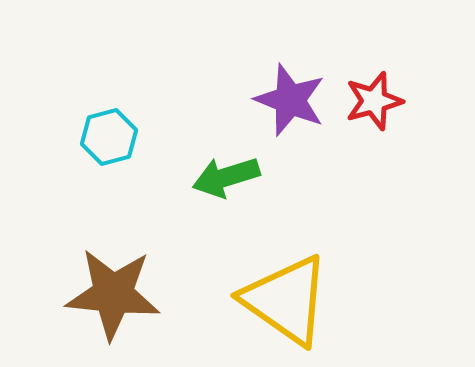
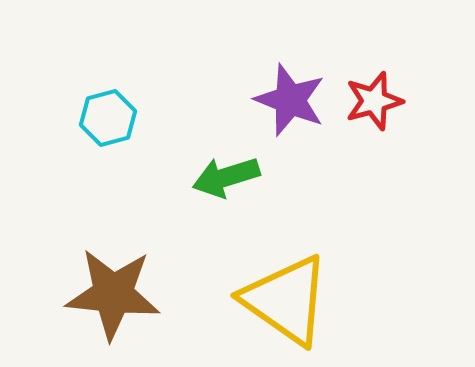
cyan hexagon: moved 1 px left, 19 px up
